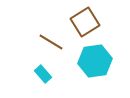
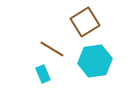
brown line: moved 1 px right, 7 px down
cyan rectangle: rotated 18 degrees clockwise
